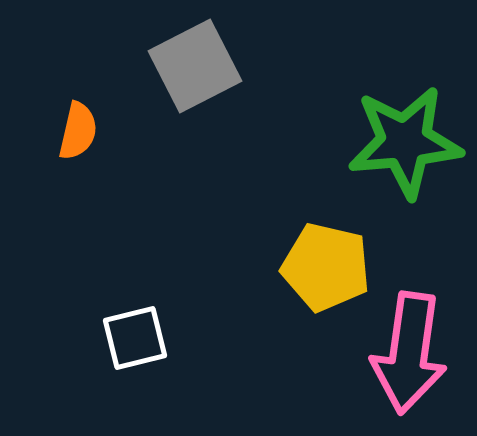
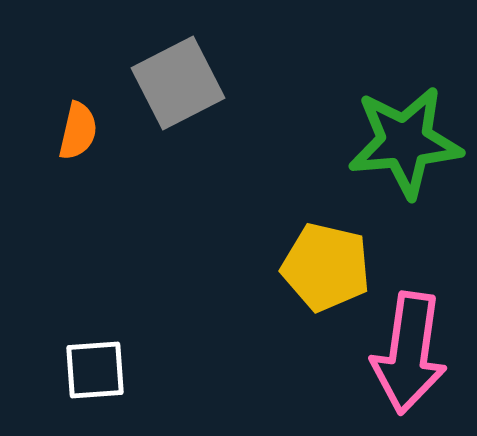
gray square: moved 17 px left, 17 px down
white square: moved 40 px left, 32 px down; rotated 10 degrees clockwise
